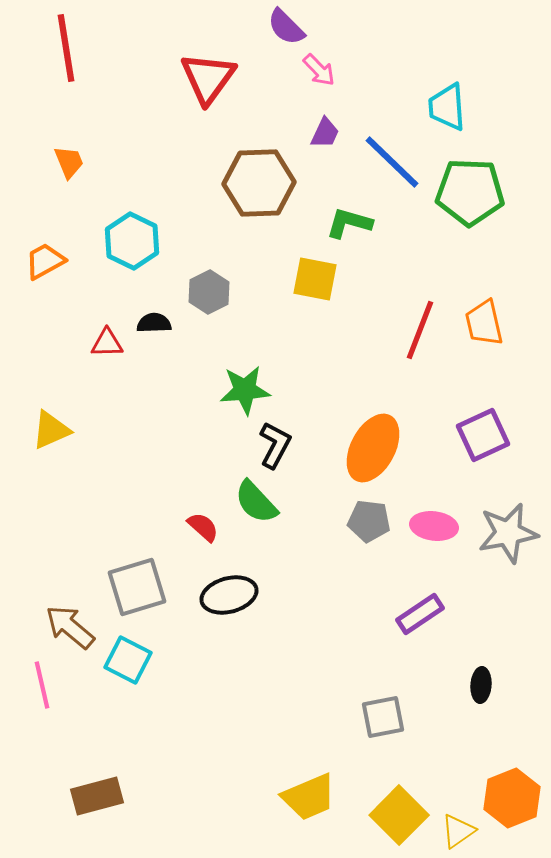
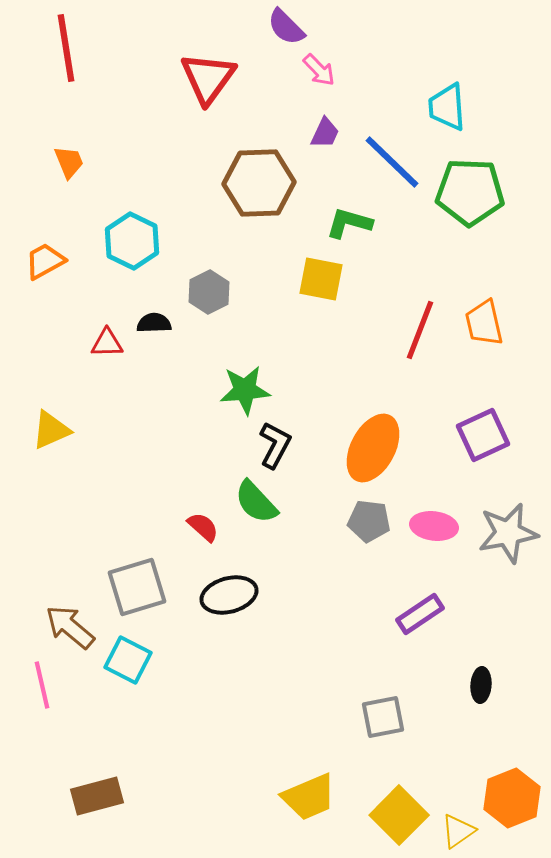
yellow square at (315, 279): moved 6 px right
